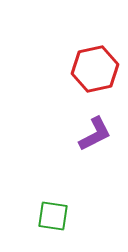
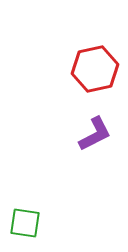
green square: moved 28 px left, 7 px down
